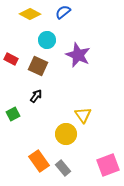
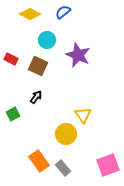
black arrow: moved 1 px down
